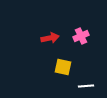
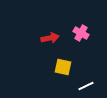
pink cross: moved 3 px up; rotated 35 degrees counterclockwise
white line: rotated 21 degrees counterclockwise
